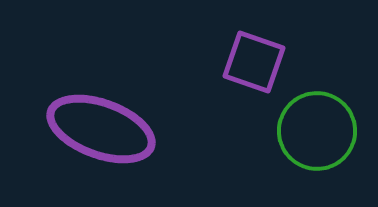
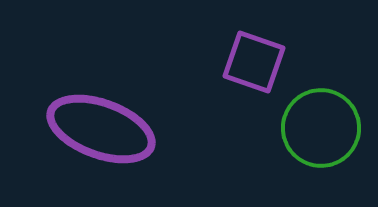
green circle: moved 4 px right, 3 px up
